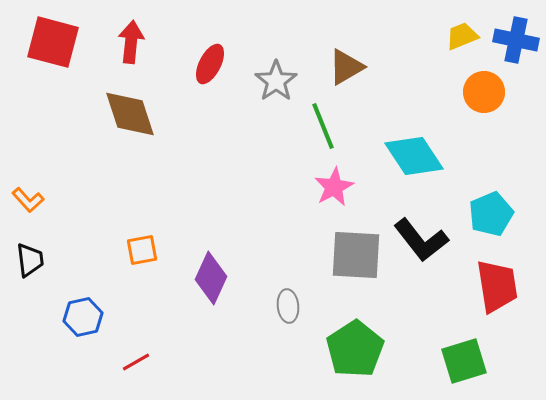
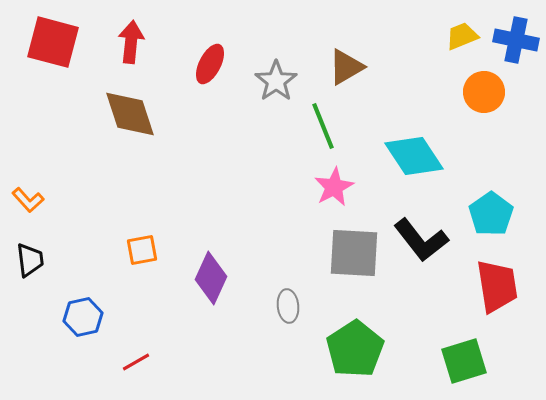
cyan pentagon: rotated 12 degrees counterclockwise
gray square: moved 2 px left, 2 px up
